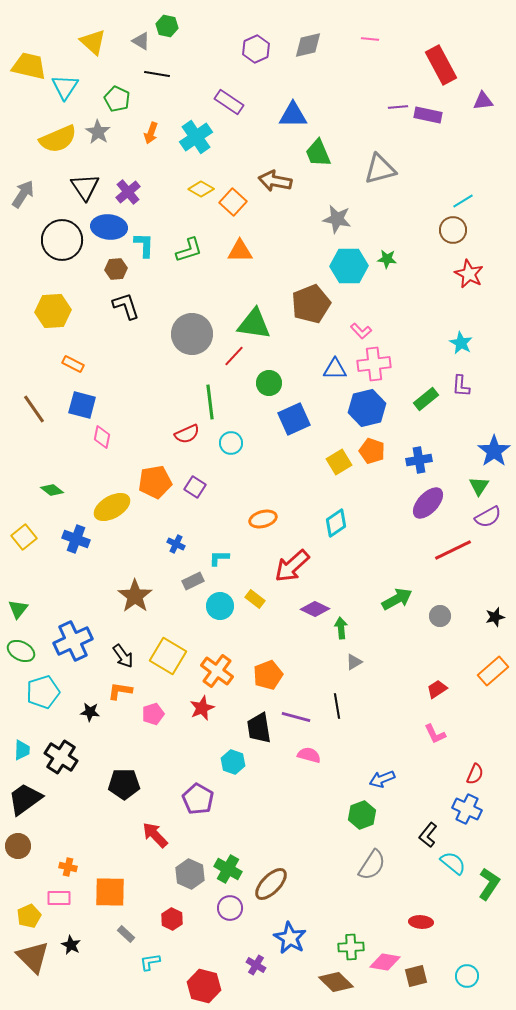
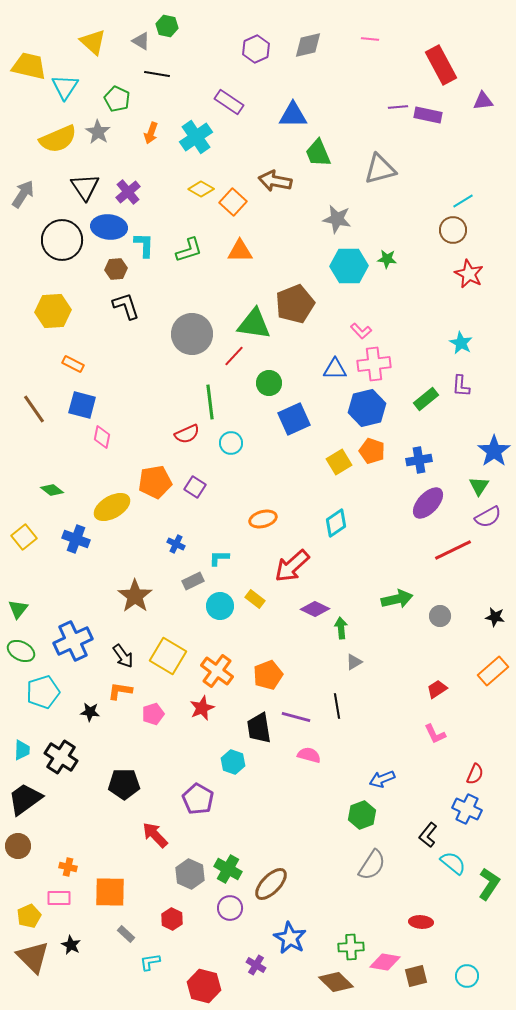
brown pentagon at (311, 304): moved 16 px left
green arrow at (397, 599): rotated 16 degrees clockwise
black star at (495, 617): rotated 24 degrees clockwise
